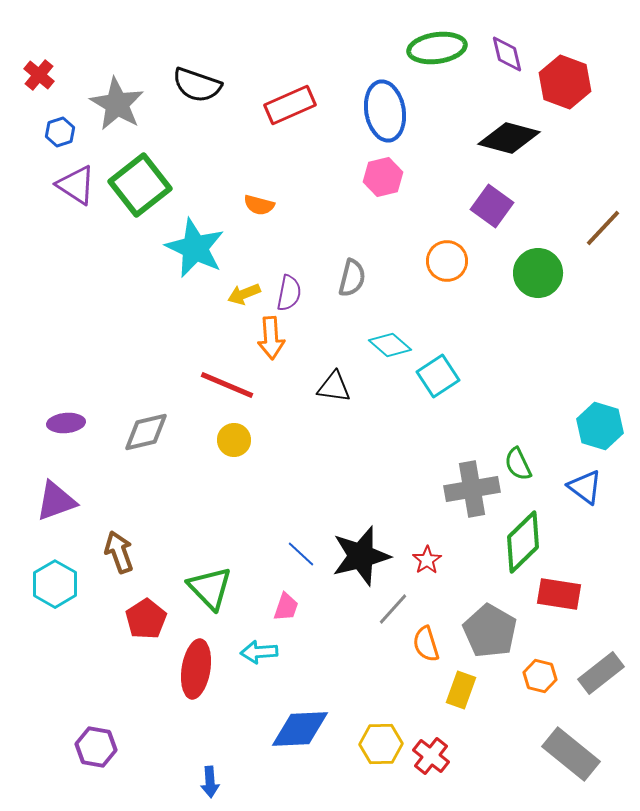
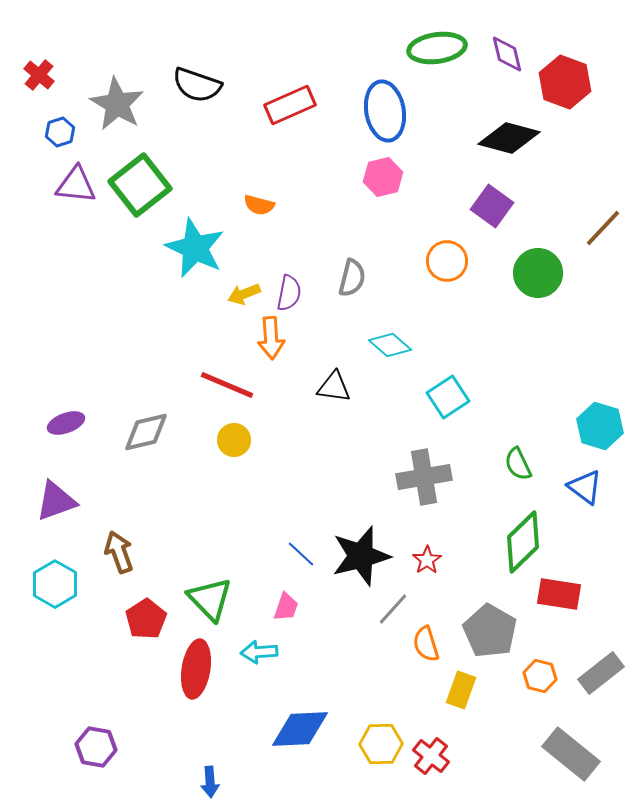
purple triangle at (76, 185): rotated 27 degrees counterclockwise
cyan square at (438, 376): moved 10 px right, 21 px down
purple ellipse at (66, 423): rotated 15 degrees counterclockwise
gray cross at (472, 489): moved 48 px left, 12 px up
green triangle at (210, 588): moved 11 px down
